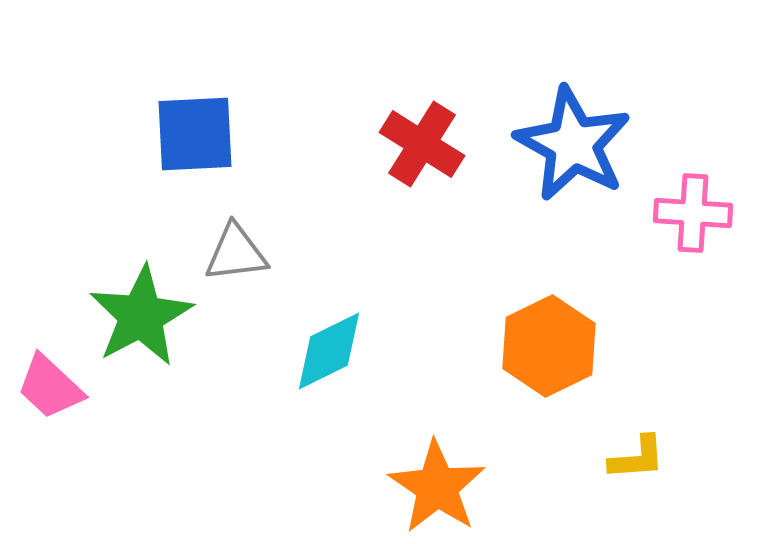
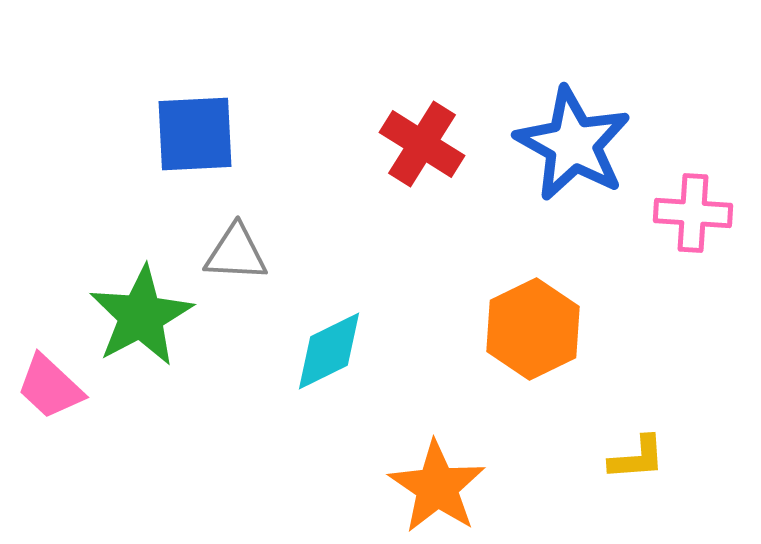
gray triangle: rotated 10 degrees clockwise
orange hexagon: moved 16 px left, 17 px up
